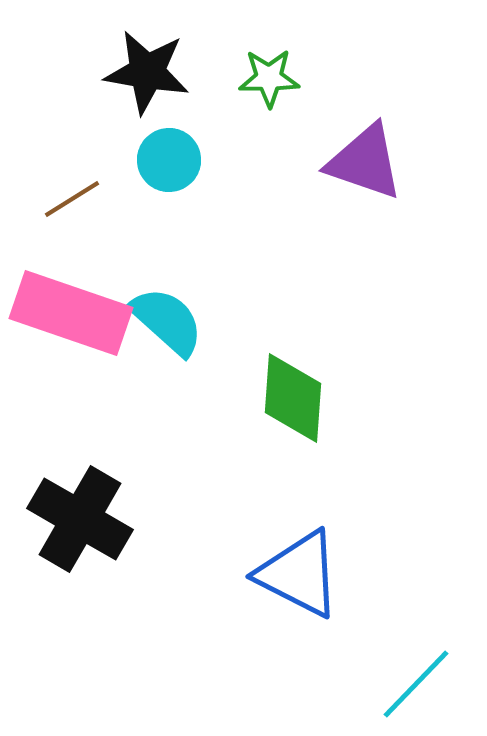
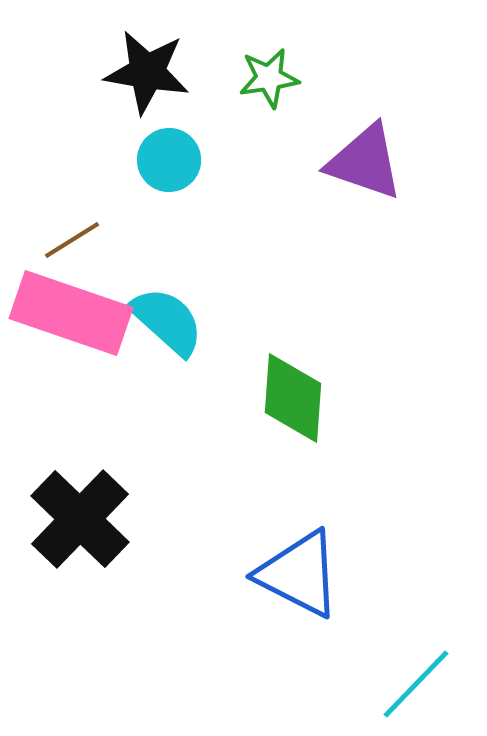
green star: rotated 8 degrees counterclockwise
brown line: moved 41 px down
black cross: rotated 14 degrees clockwise
